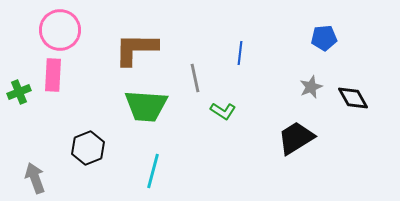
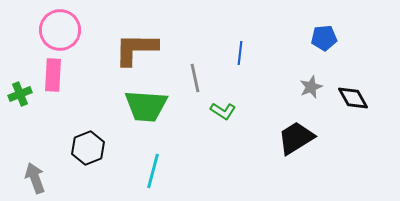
green cross: moved 1 px right, 2 px down
